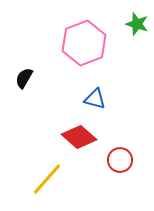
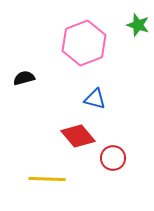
green star: moved 1 px right, 1 px down
black semicircle: rotated 45 degrees clockwise
red diamond: moved 1 px left, 1 px up; rotated 8 degrees clockwise
red circle: moved 7 px left, 2 px up
yellow line: rotated 51 degrees clockwise
